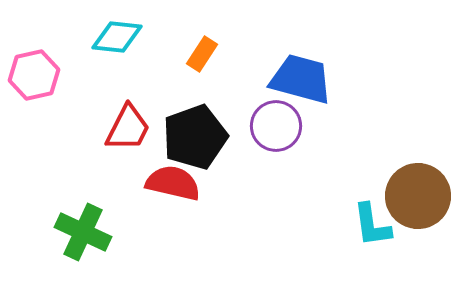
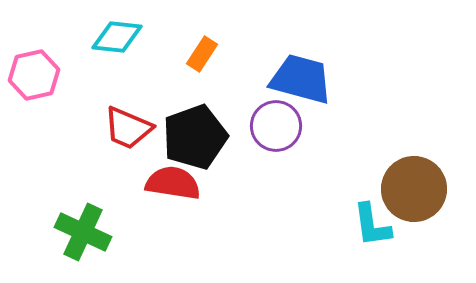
red trapezoid: rotated 86 degrees clockwise
red semicircle: rotated 4 degrees counterclockwise
brown circle: moved 4 px left, 7 px up
